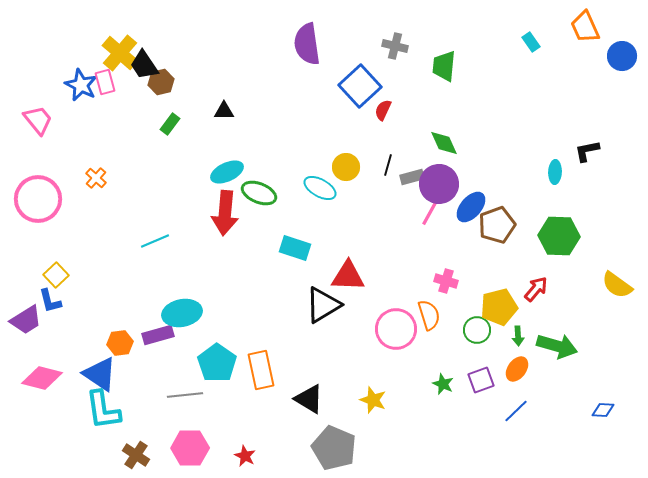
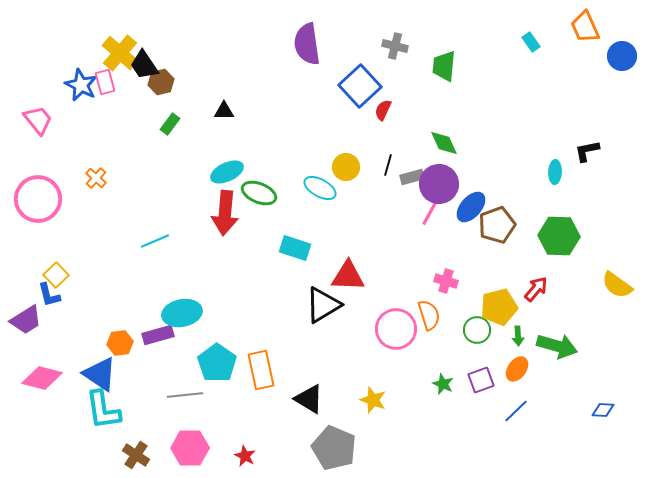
blue L-shape at (50, 301): moved 1 px left, 6 px up
